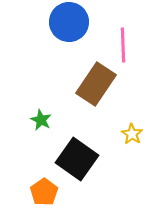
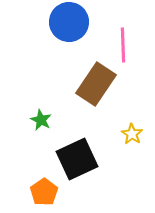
black square: rotated 30 degrees clockwise
